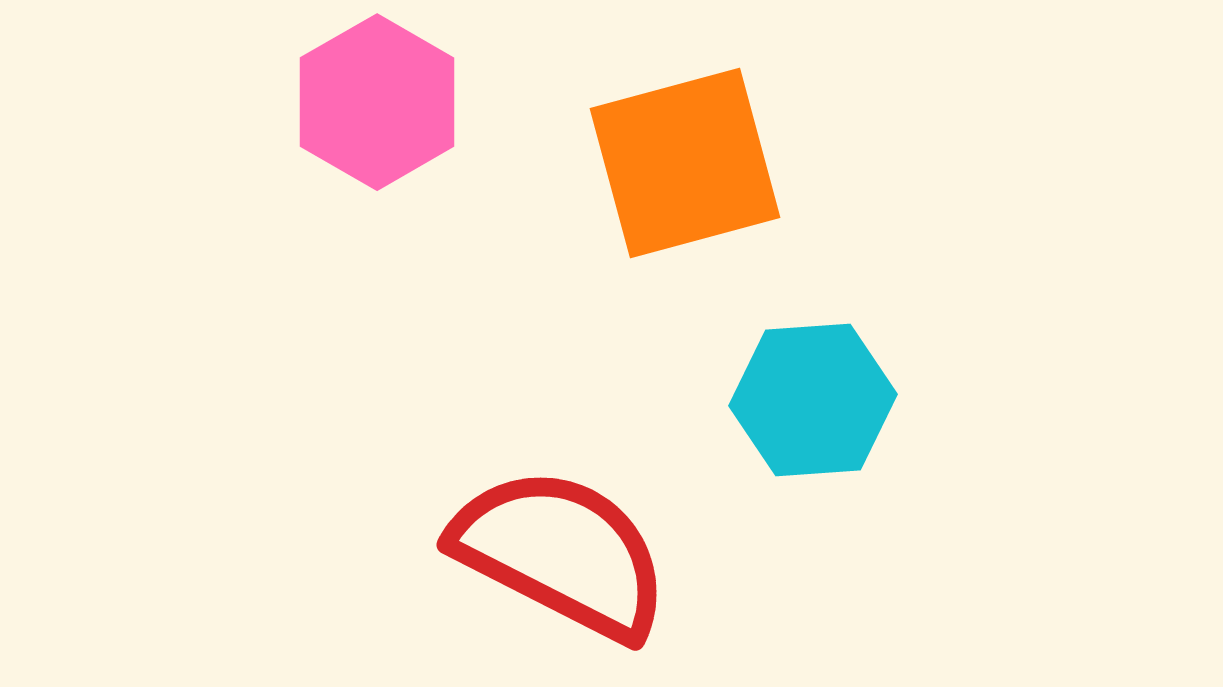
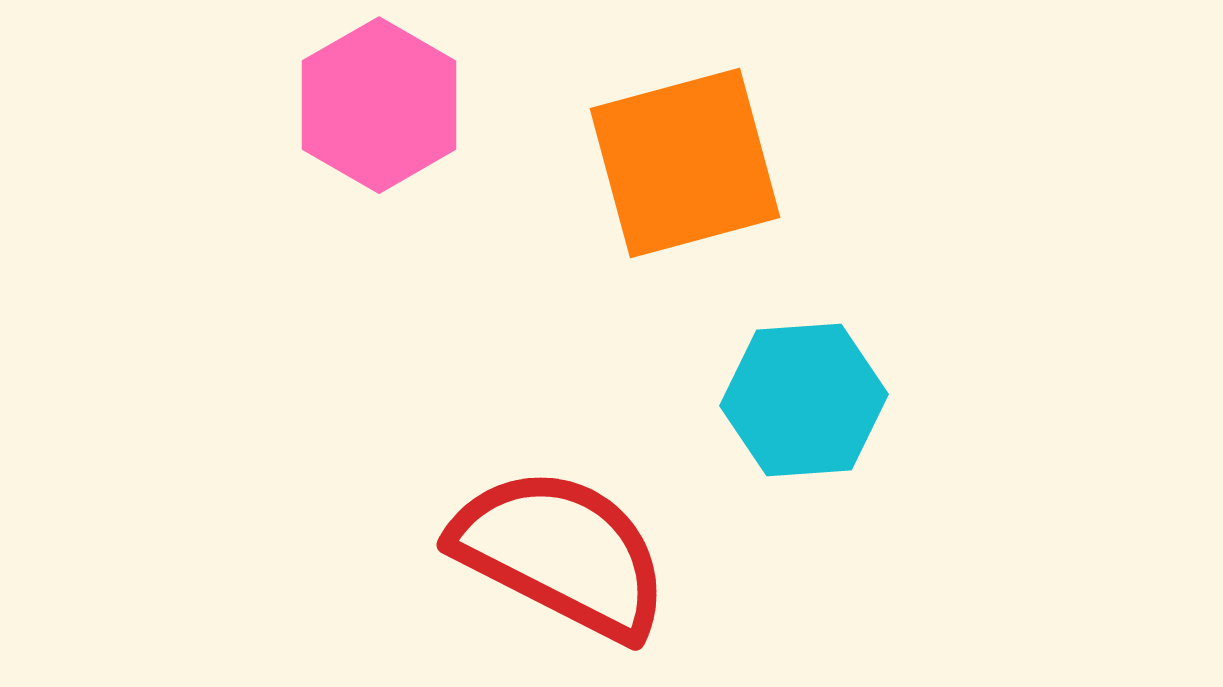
pink hexagon: moved 2 px right, 3 px down
cyan hexagon: moved 9 px left
